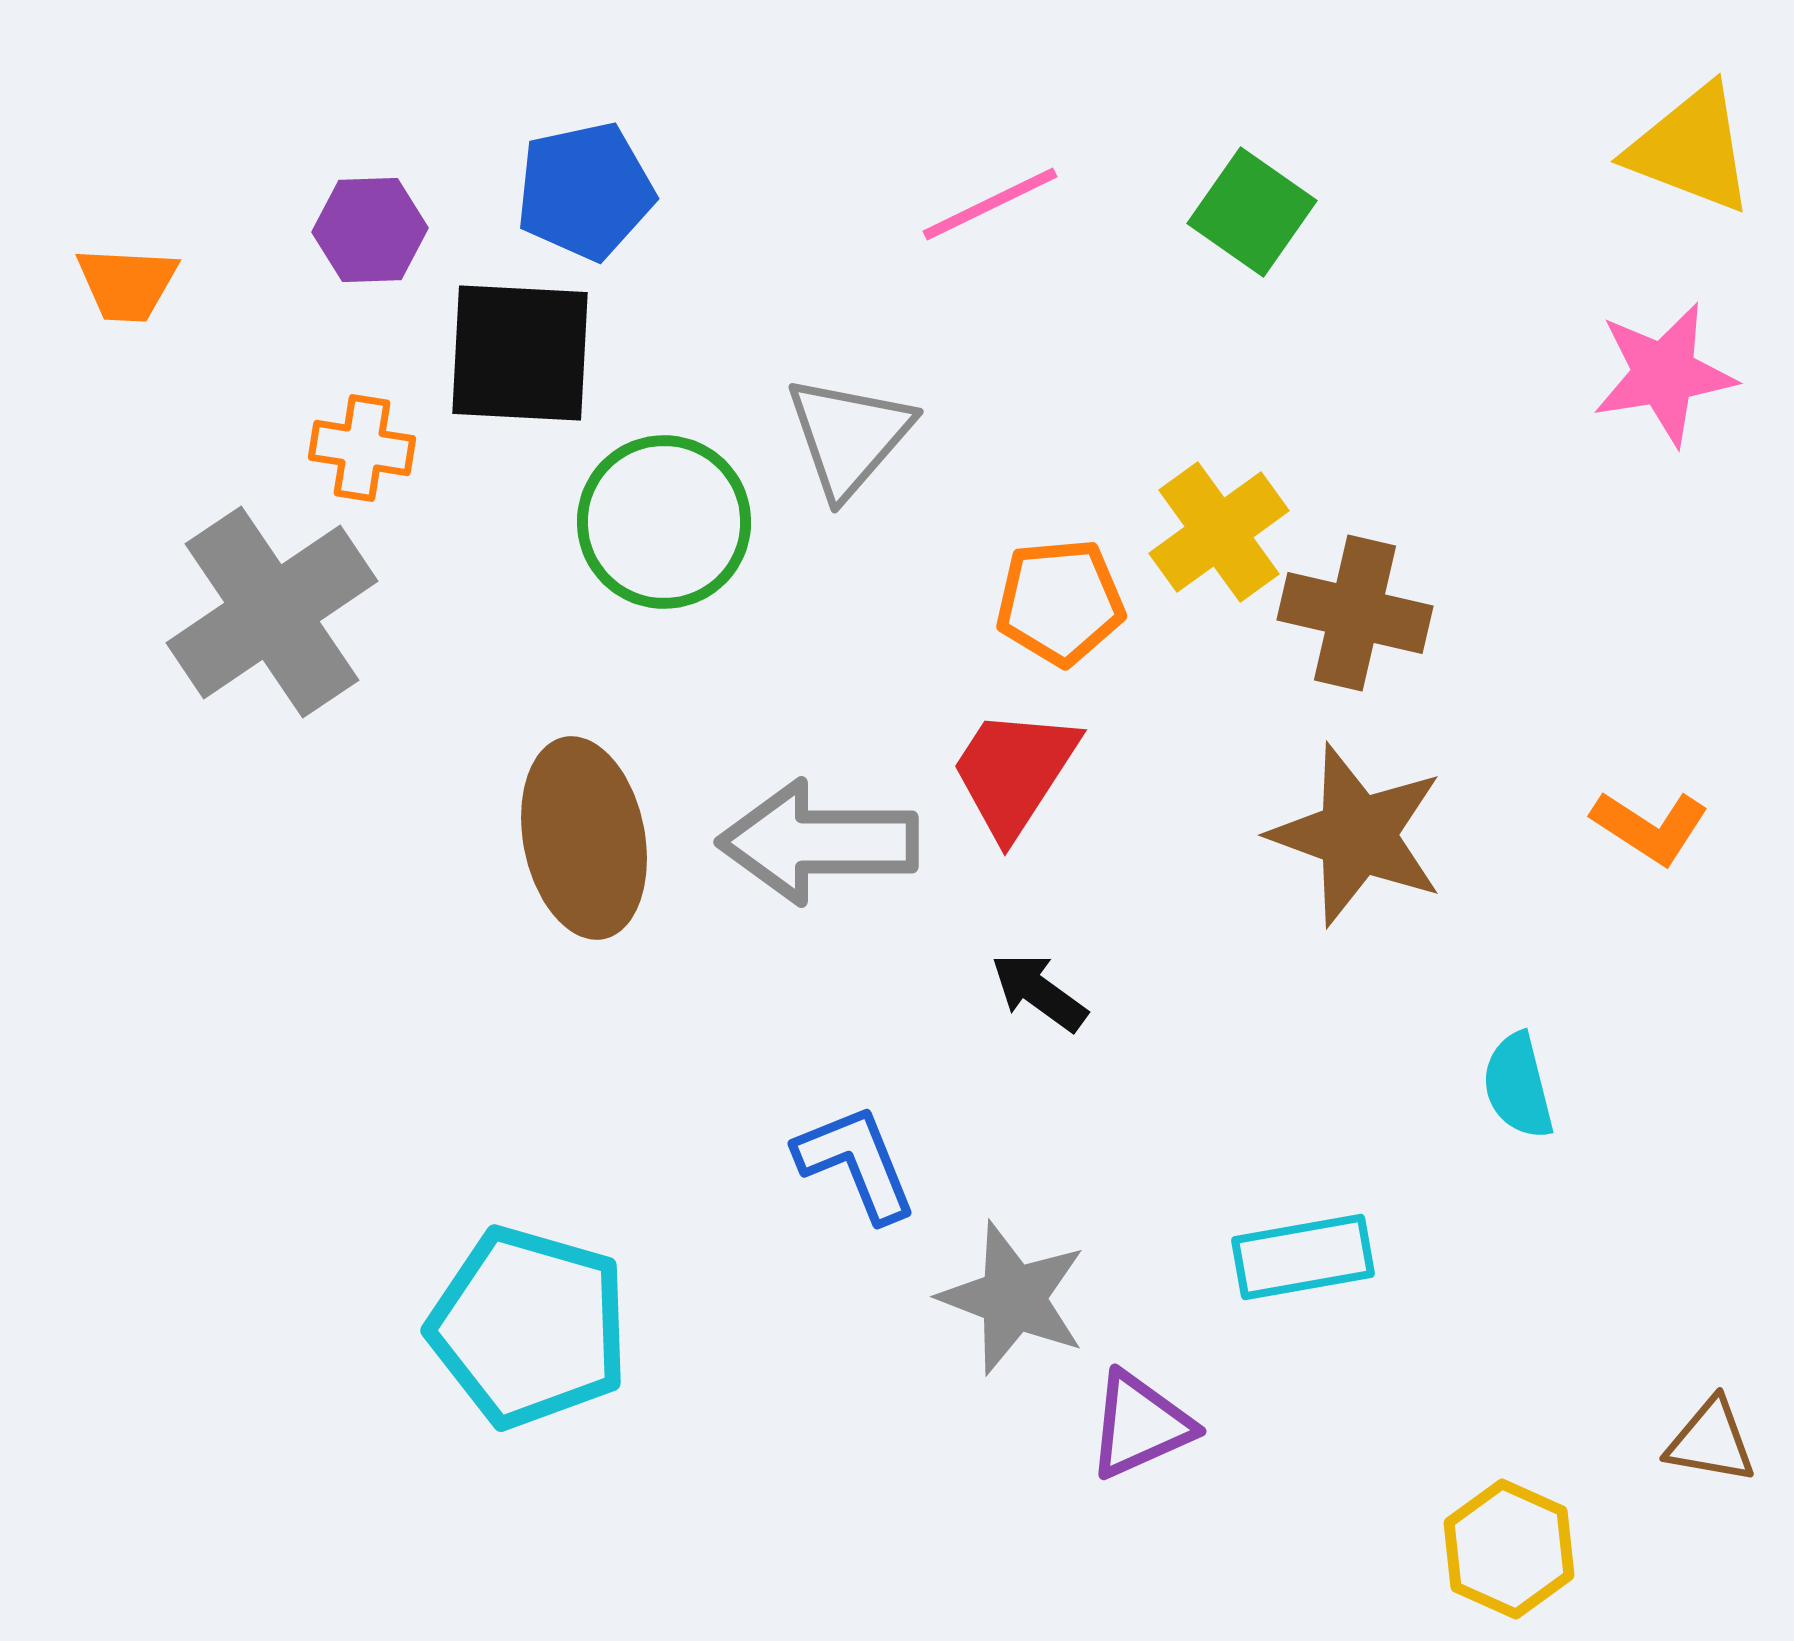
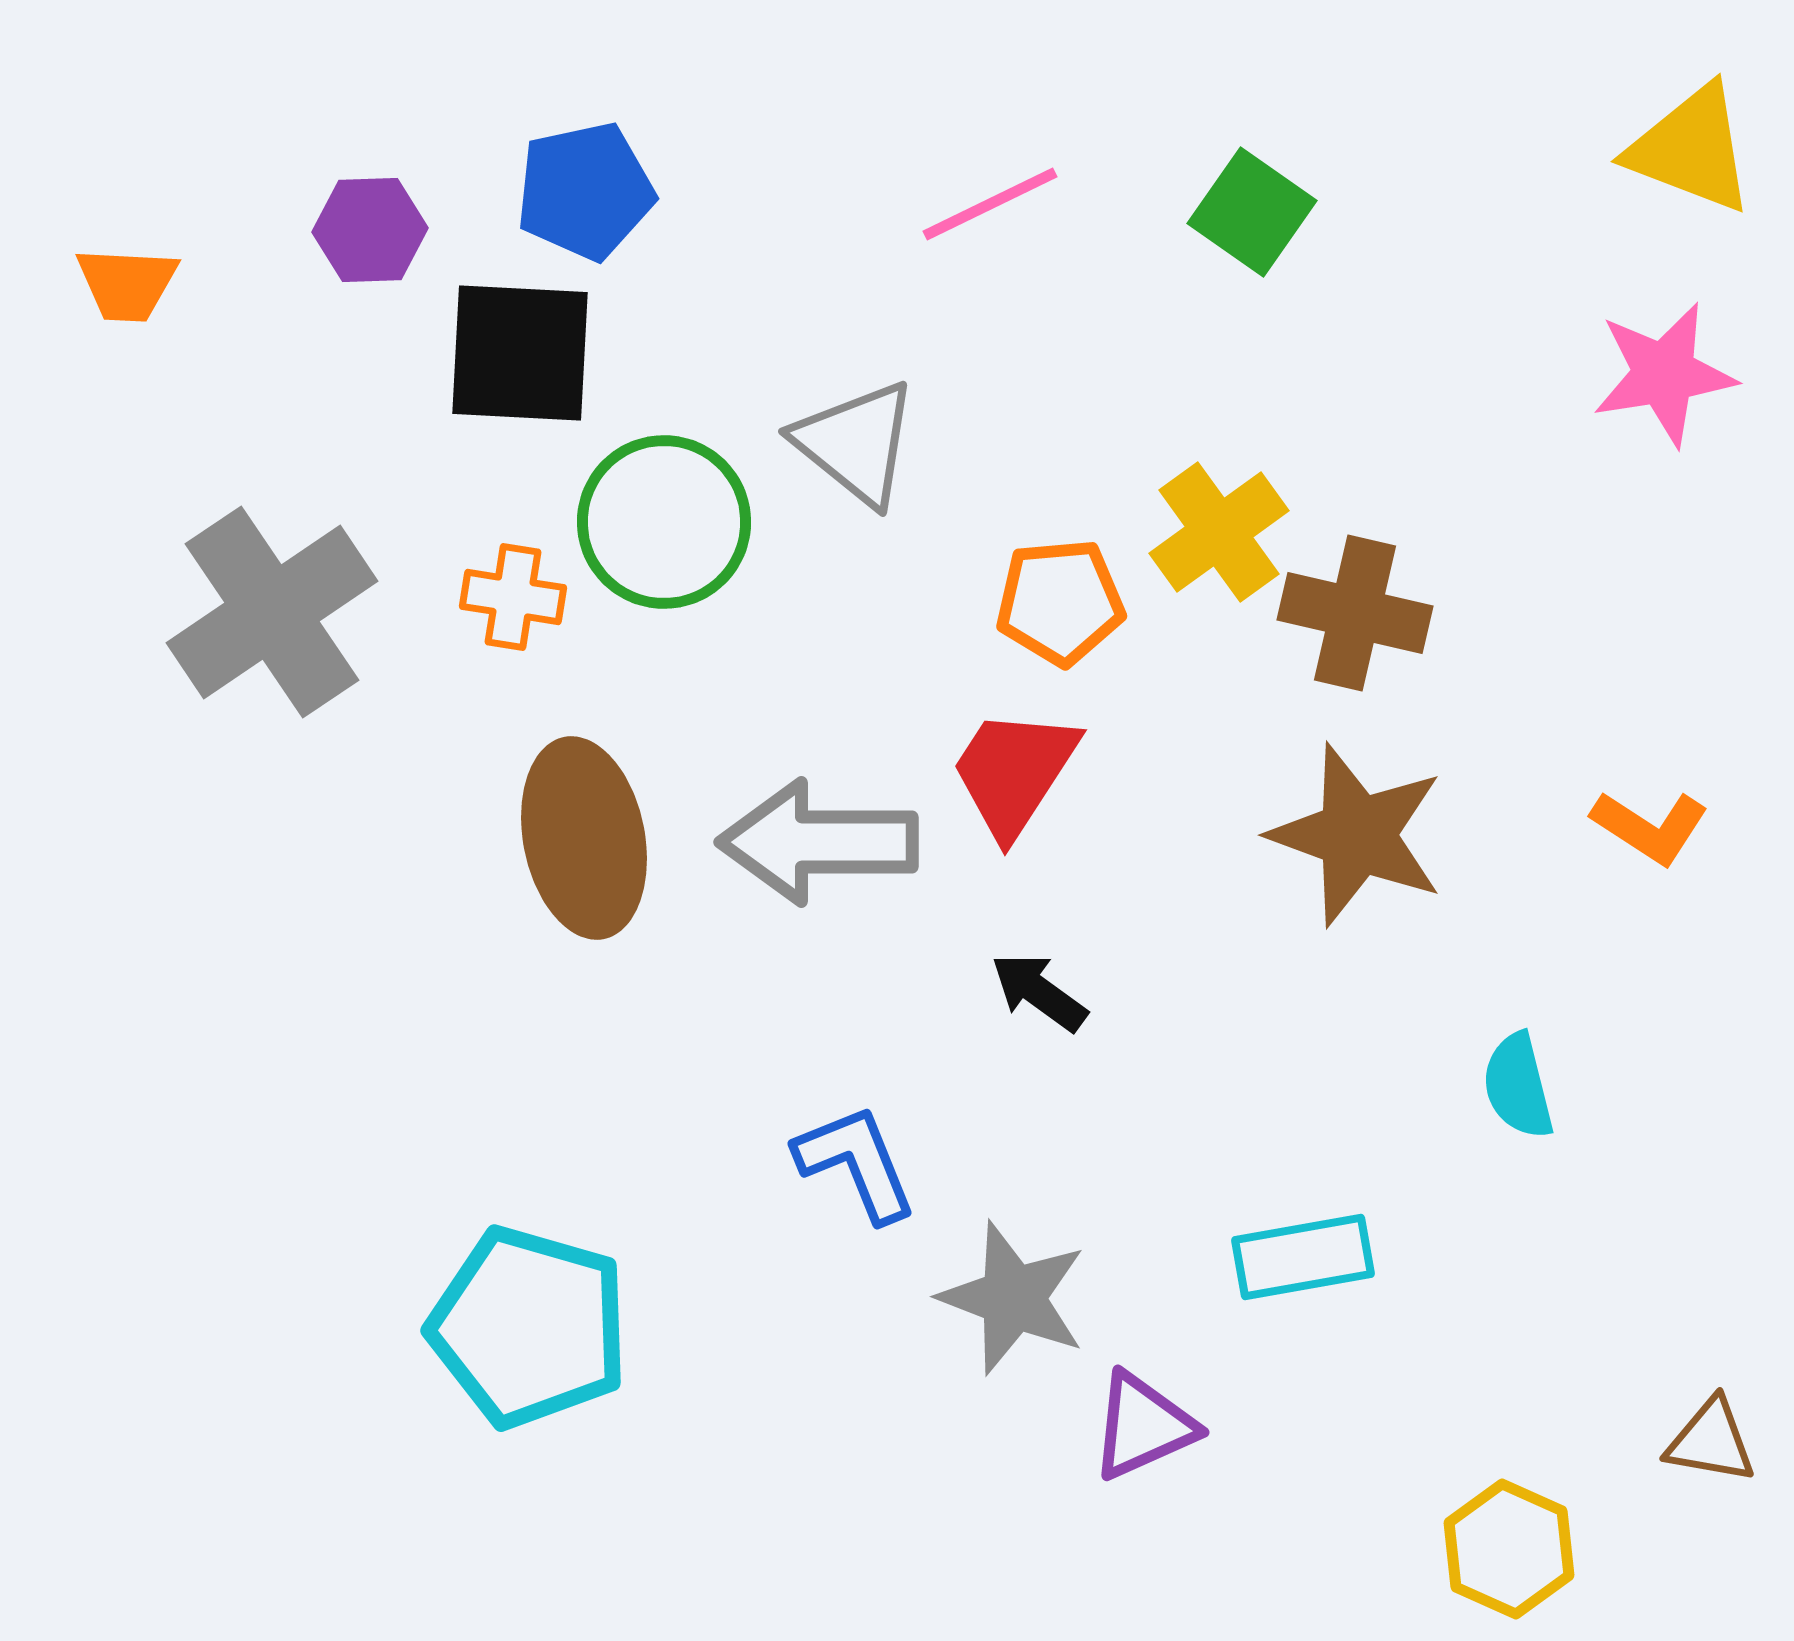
gray triangle: moved 7 px right, 7 px down; rotated 32 degrees counterclockwise
orange cross: moved 151 px right, 149 px down
purple triangle: moved 3 px right, 1 px down
